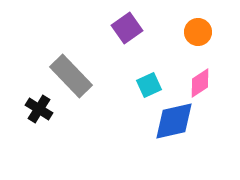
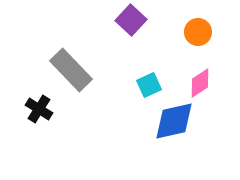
purple square: moved 4 px right, 8 px up; rotated 12 degrees counterclockwise
gray rectangle: moved 6 px up
